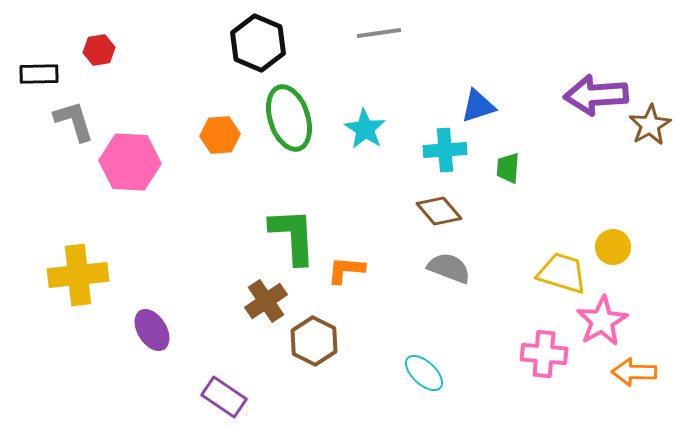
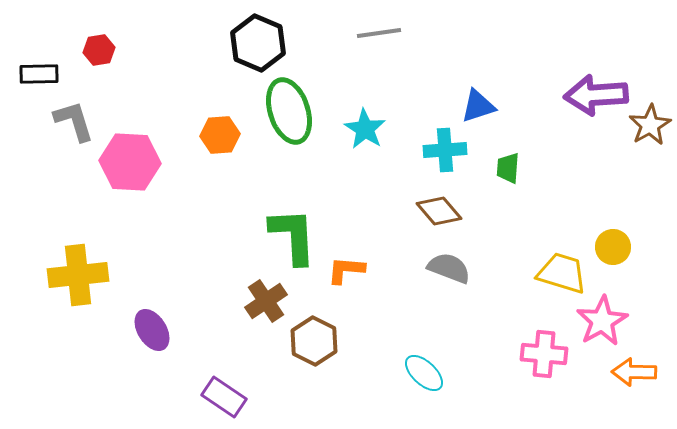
green ellipse: moved 7 px up
